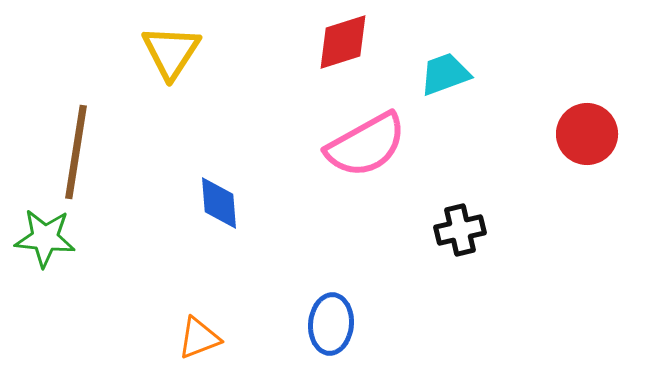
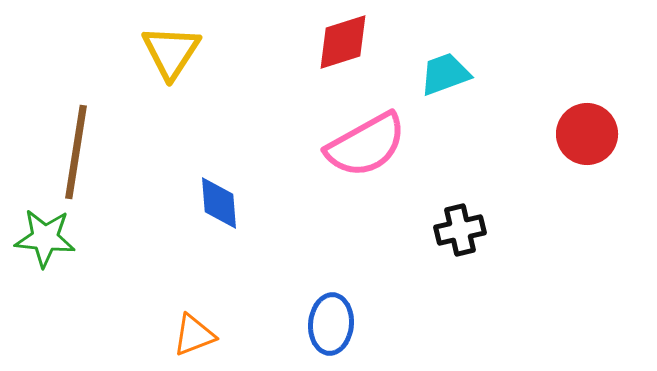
orange triangle: moved 5 px left, 3 px up
